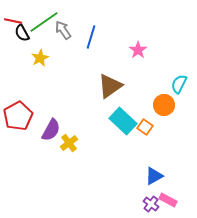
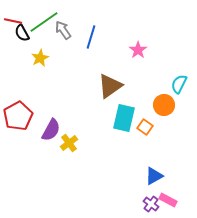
cyan rectangle: moved 1 px right, 3 px up; rotated 60 degrees clockwise
